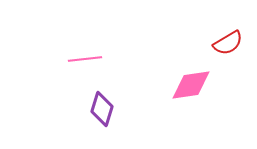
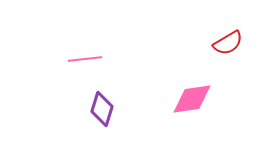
pink diamond: moved 1 px right, 14 px down
